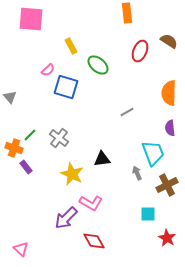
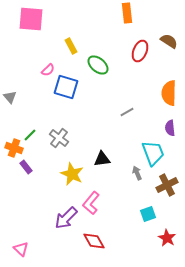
pink L-shape: rotated 100 degrees clockwise
cyan square: rotated 21 degrees counterclockwise
